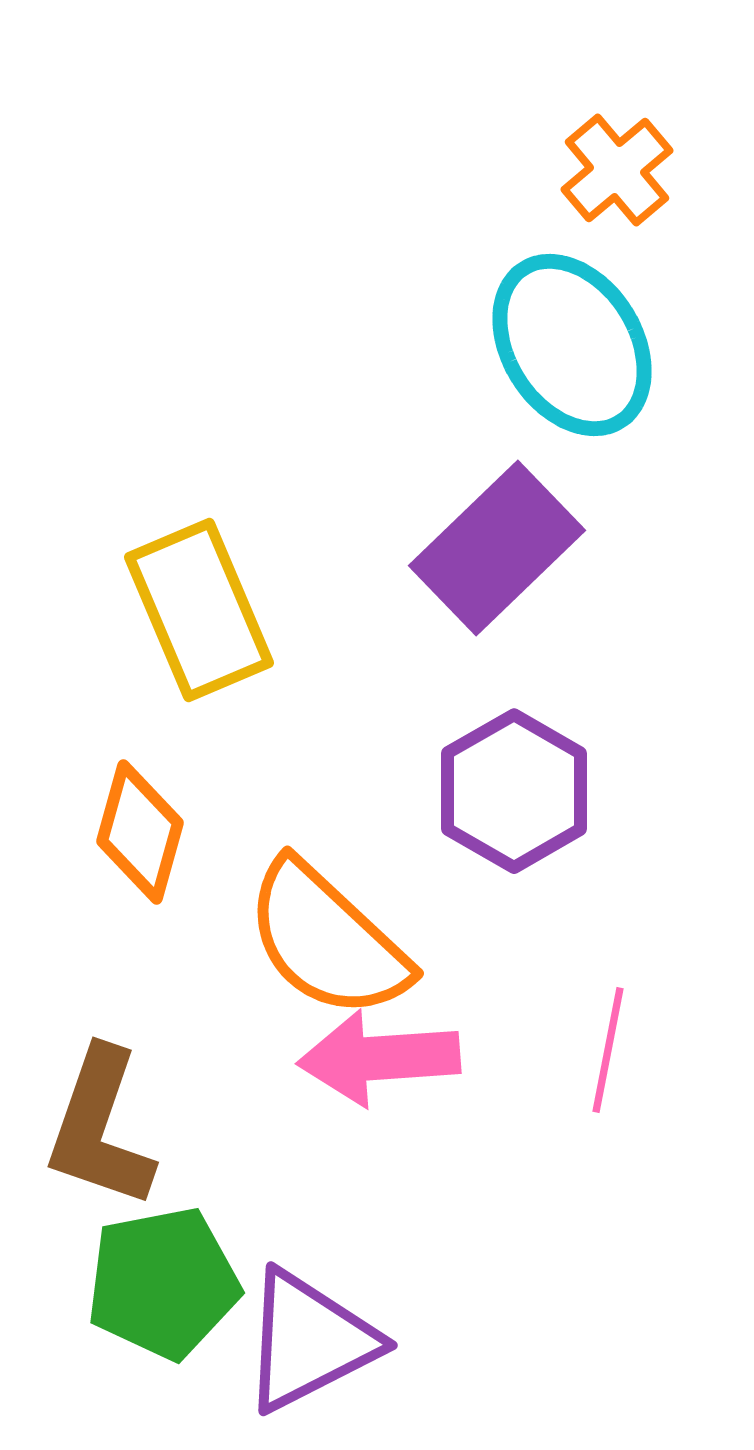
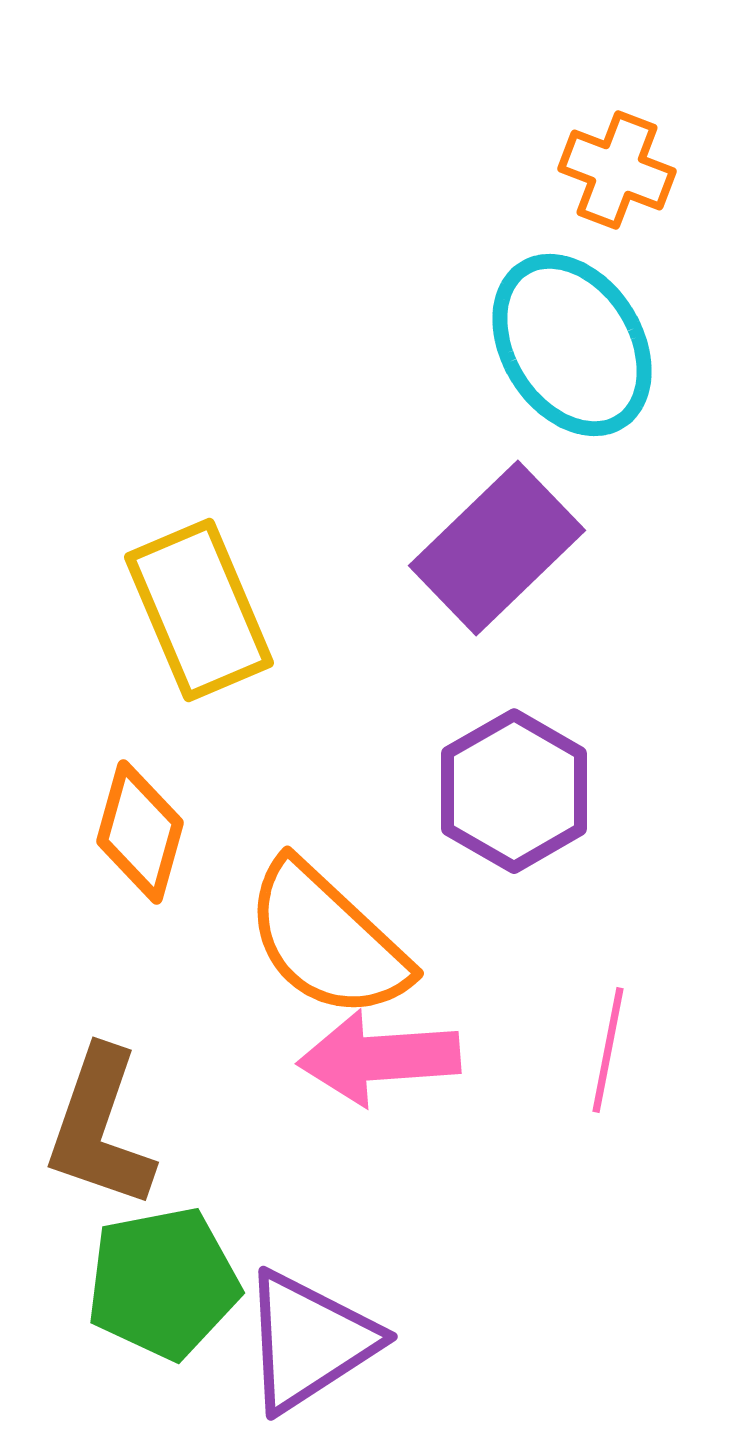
orange cross: rotated 29 degrees counterclockwise
purple triangle: rotated 6 degrees counterclockwise
